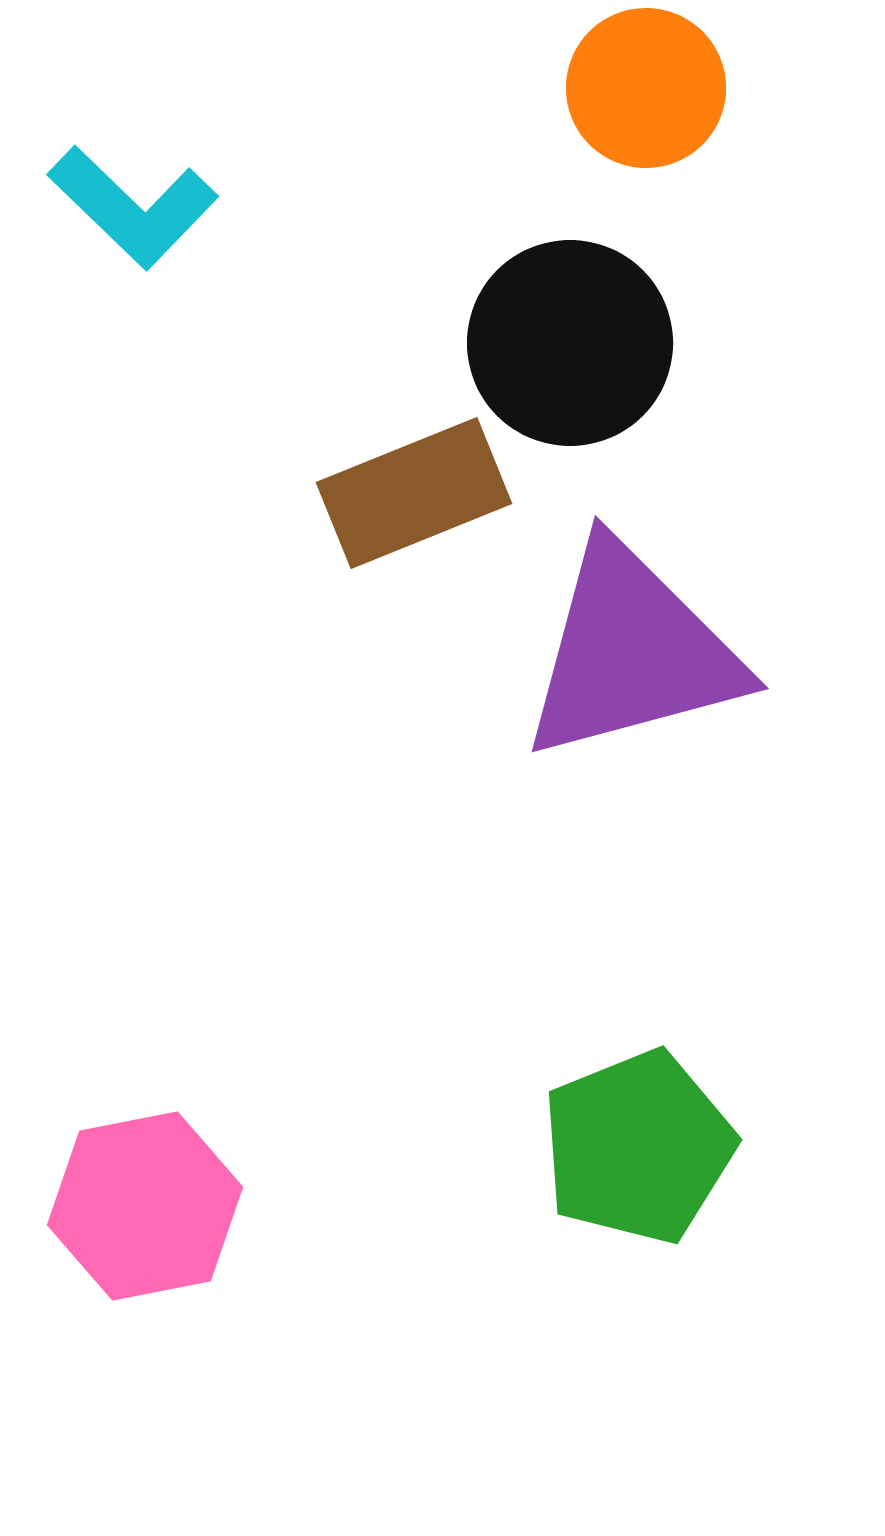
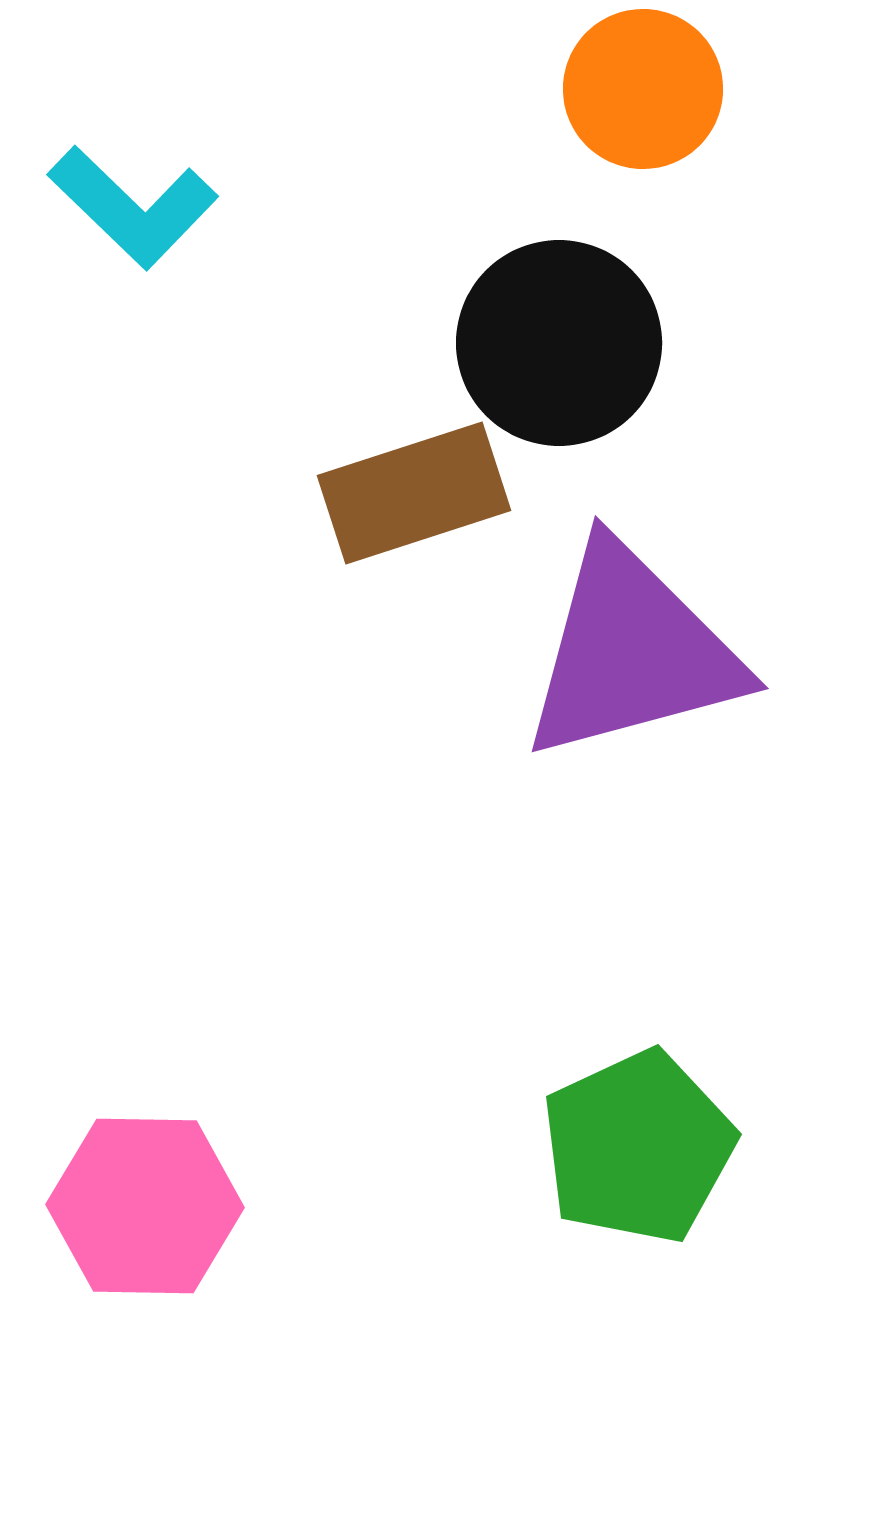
orange circle: moved 3 px left, 1 px down
black circle: moved 11 px left
brown rectangle: rotated 4 degrees clockwise
green pentagon: rotated 3 degrees counterclockwise
pink hexagon: rotated 12 degrees clockwise
